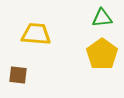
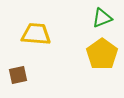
green triangle: rotated 15 degrees counterclockwise
brown square: rotated 18 degrees counterclockwise
